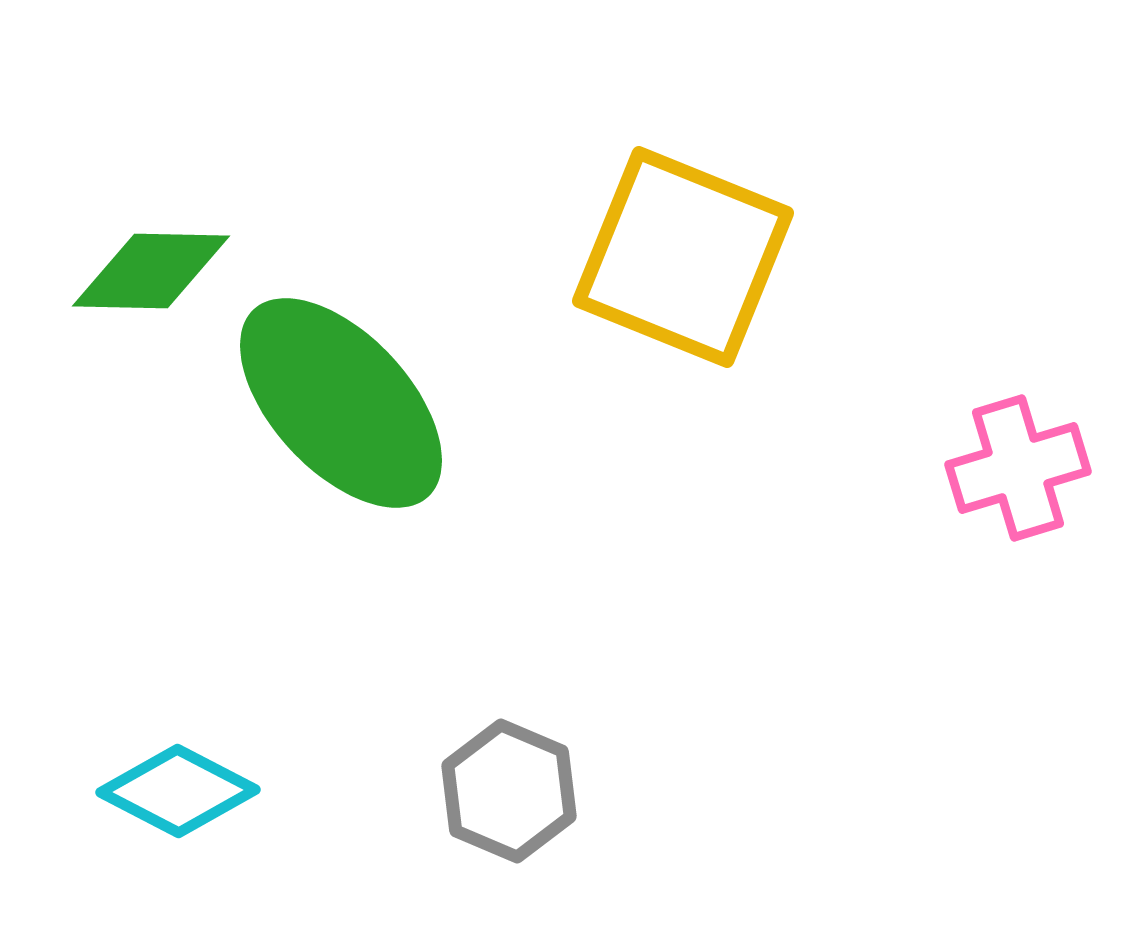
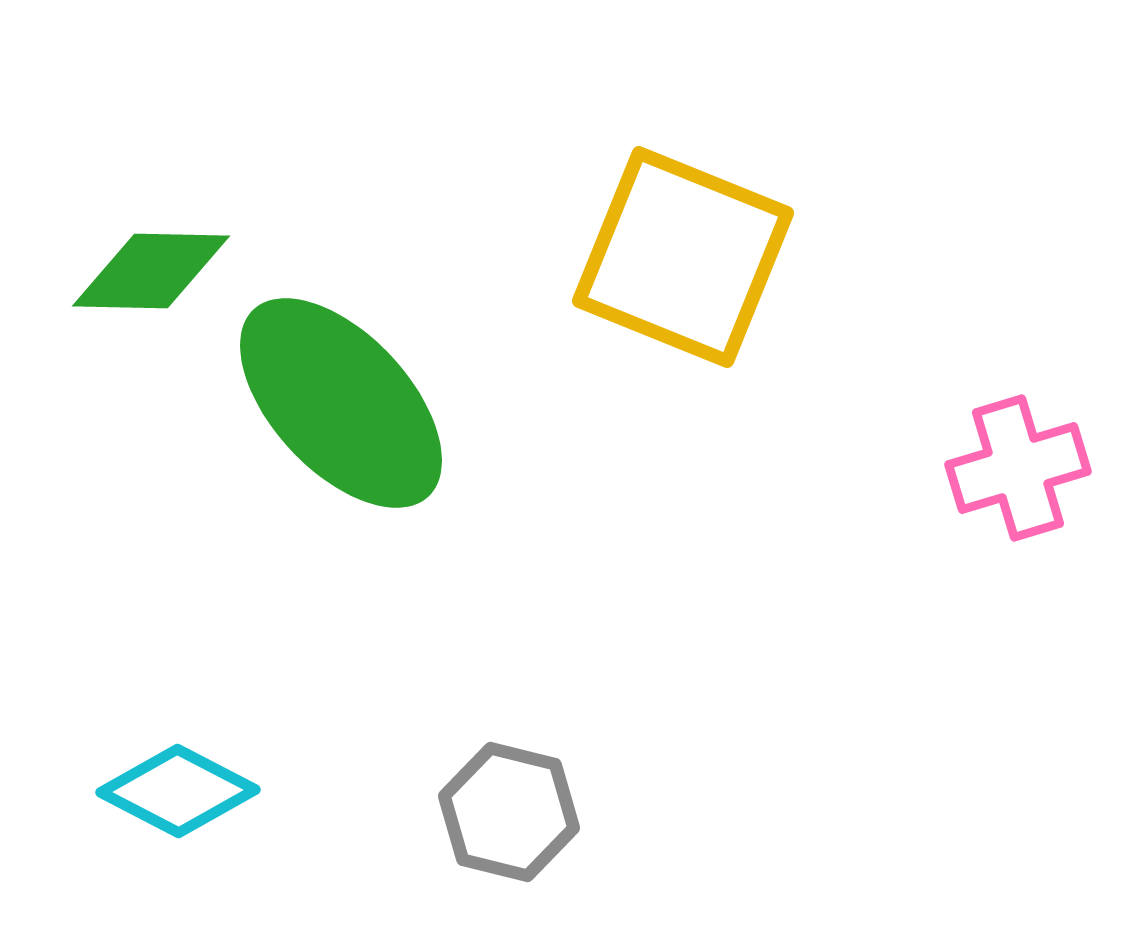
gray hexagon: moved 21 px down; rotated 9 degrees counterclockwise
